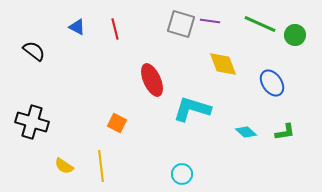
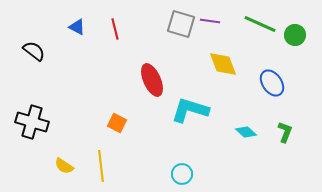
cyan L-shape: moved 2 px left, 1 px down
green L-shape: rotated 60 degrees counterclockwise
